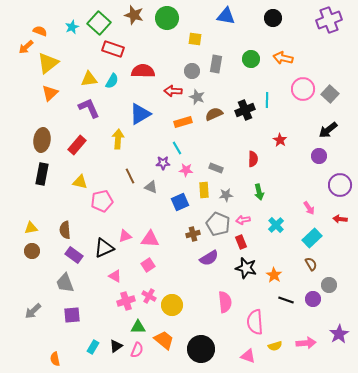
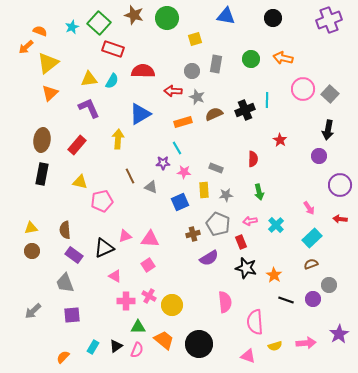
yellow square at (195, 39): rotated 24 degrees counterclockwise
black arrow at (328, 130): rotated 42 degrees counterclockwise
pink star at (186, 170): moved 2 px left, 2 px down
pink arrow at (243, 220): moved 7 px right, 1 px down
brown semicircle at (311, 264): rotated 80 degrees counterclockwise
pink cross at (126, 301): rotated 18 degrees clockwise
black circle at (201, 349): moved 2 px left, 5 px up
orange semicircle at (55, 359): moved 8 px right, 2 px up; rotated 56 degrees clockwise
